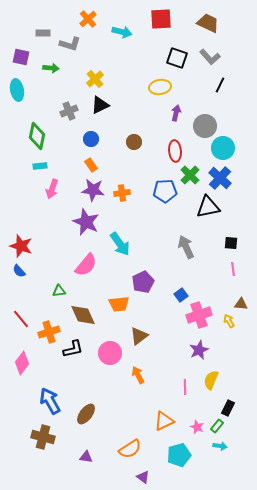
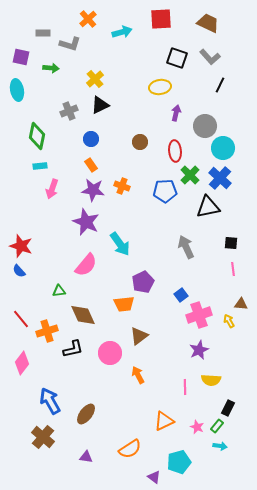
cyan arrow at (122, 32): rotated 30 degrees counterclockwise
brown circle at (134, 142): moved 6 px right
orange cross at (122, 193): moved 7 px up; rotated 28 degrees clockwise
orange trapezoid at (119, 304): moved 5 px right
orange cross at (49, 332): moved 2 px left, 1 px up
yellow semicircle at (211, 380): rotated 108 degrees counterclockwise
brown cross at (43, 437): rotated 25 degrees clockwise
cyan pentagon at (179, 455): moved 7 px down
purple triangle at (143, 477): moved 11 px right
